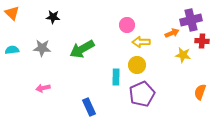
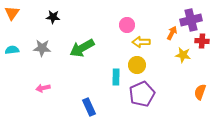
orange triangle: rotated 21 degrees clockwise
orange arrow: rotated 40 degrees counterclockwise
green arrow: moved 1 px up
